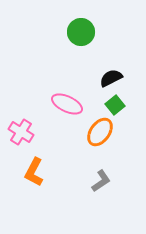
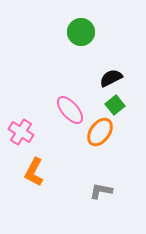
pink ellipse: moved 3 px right, 6 px down; rotated 24 degrees clockwise
gray L-shape: moved 10 px down; rotated 135 degrees counterclockwise
